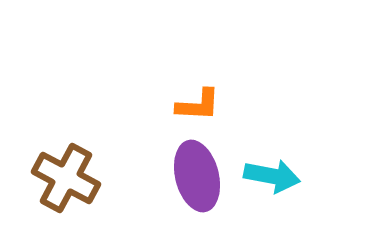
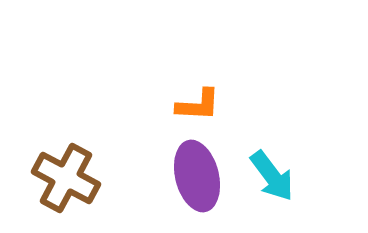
cyan arrow: rotated 42 degrees clockwise
